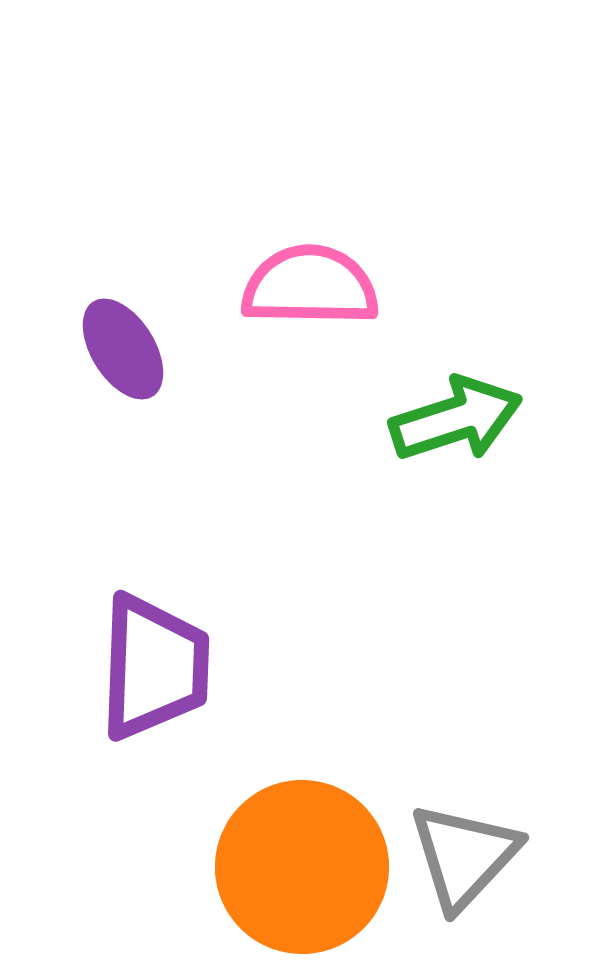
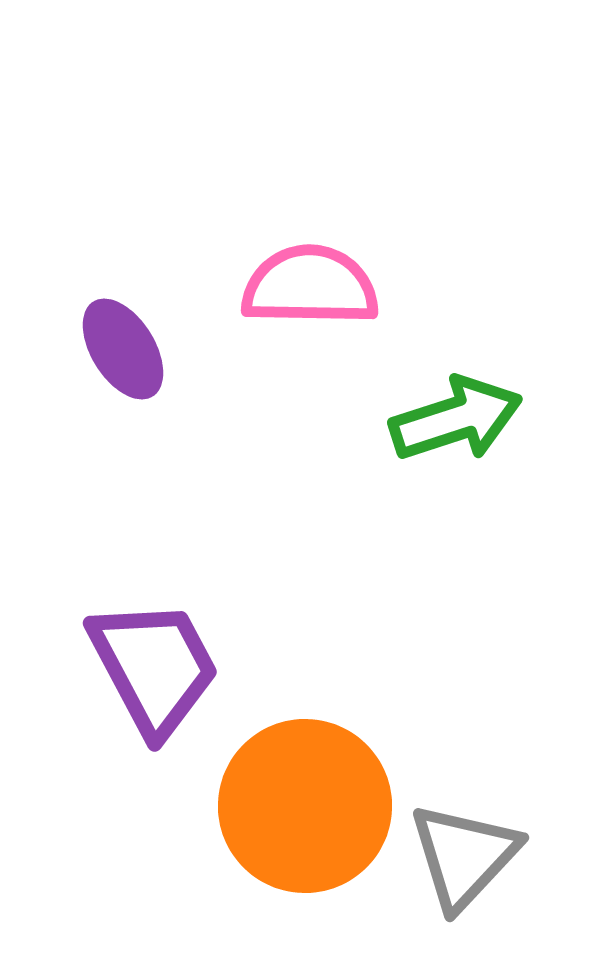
purple trapezoid: rotated 30 degrees counterclockwise
orange circle: moved 3 px right, 61 px up
